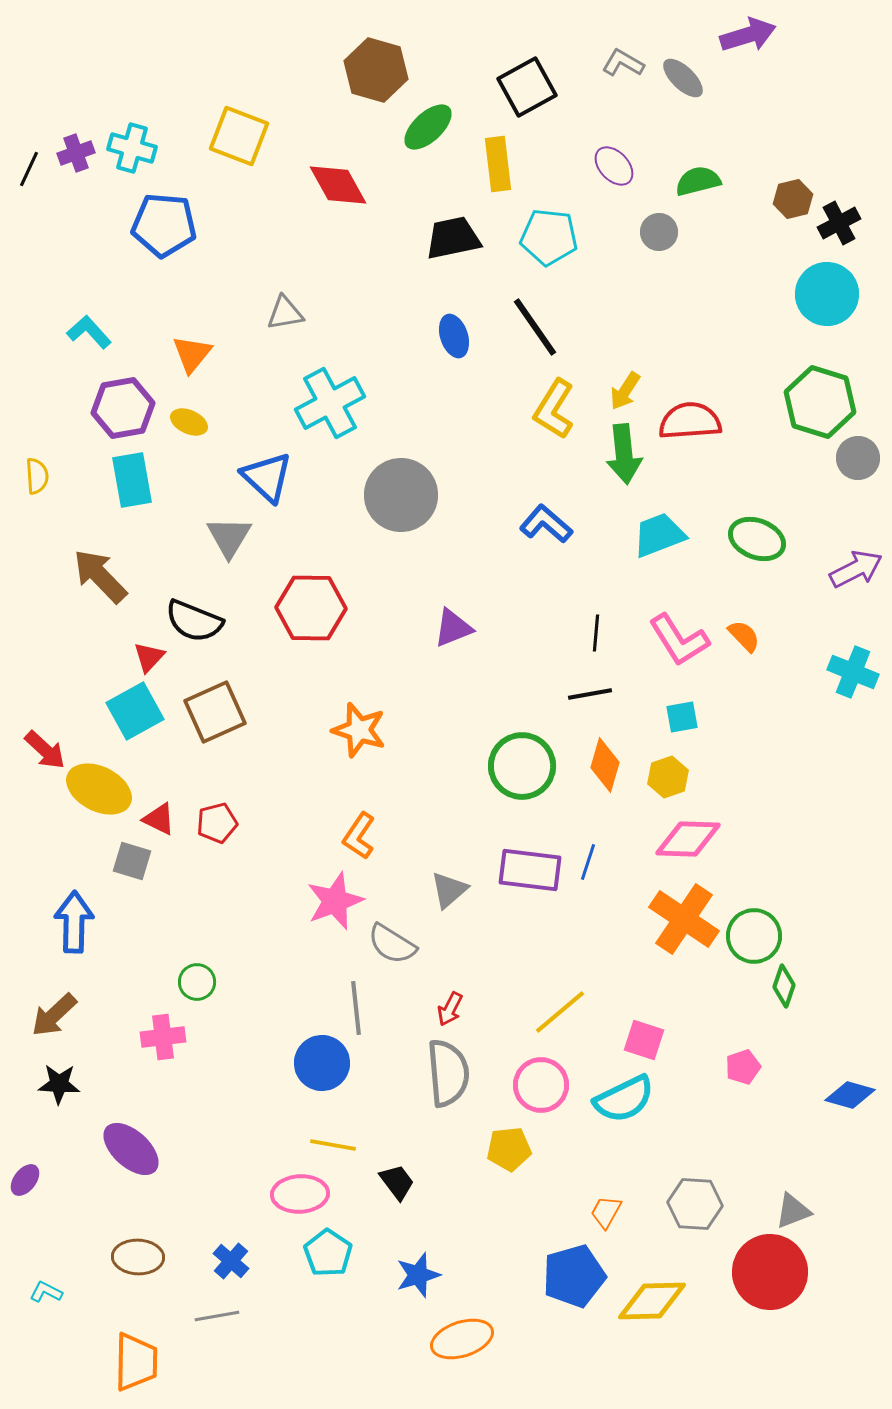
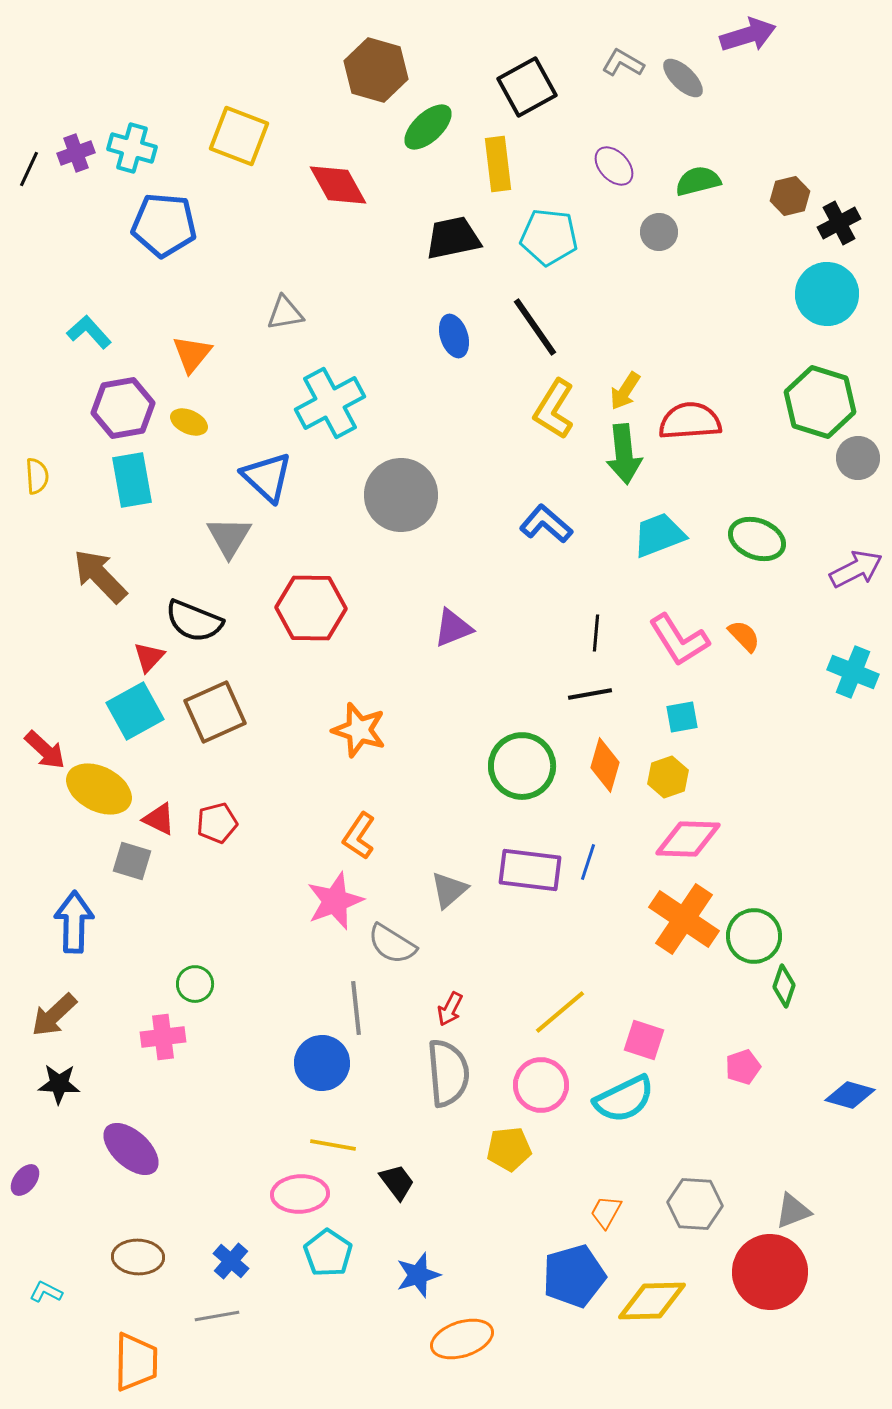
brown hexagon at (793, 199): moved 3 px left, 3 px up
green circle at (197, 982): moved 2 px left, 2 px down
